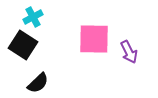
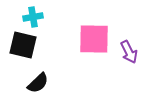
cyan cross: rotated 18 degrees clockwise
black square: rotated 20 degrees counterclockwise
